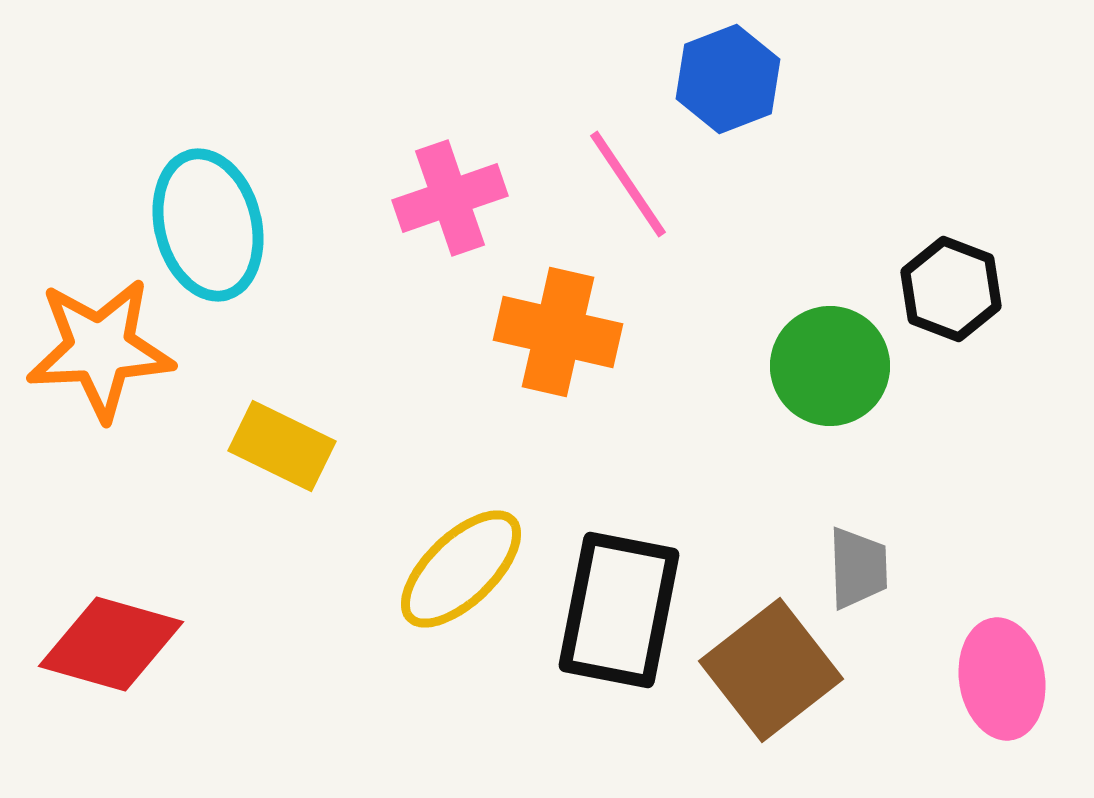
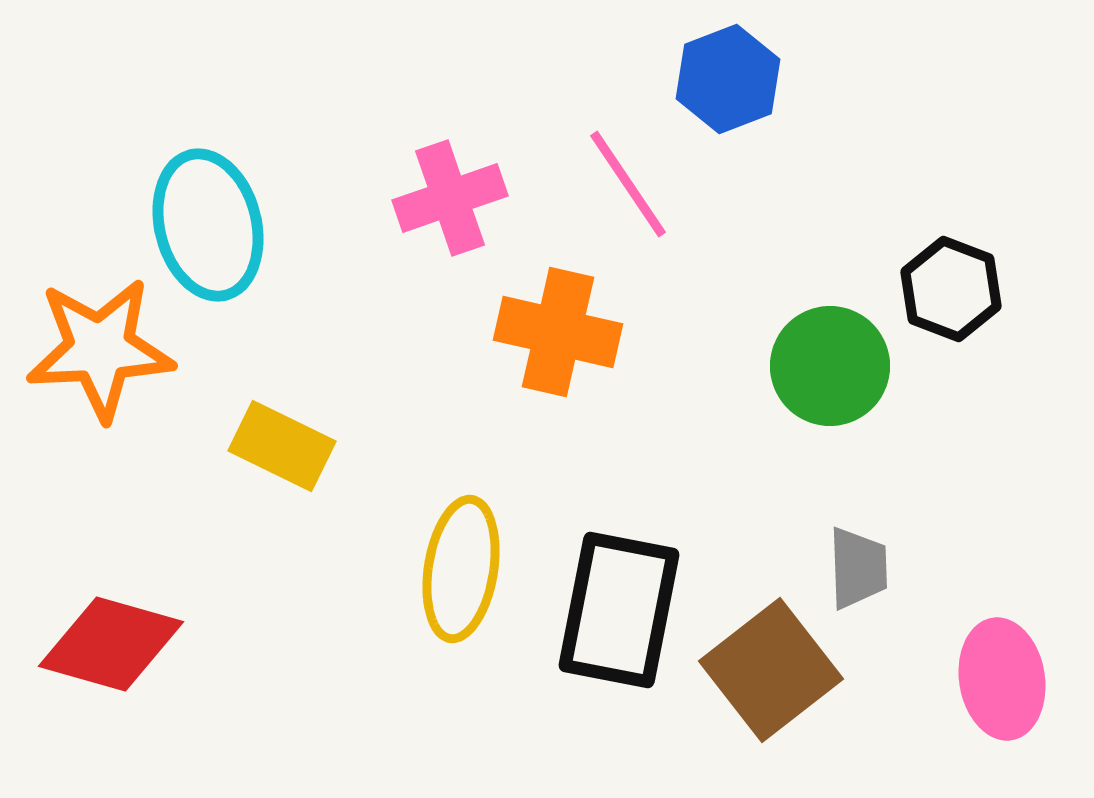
yellow ellipse: rotated 37 degrees counterclockwise
